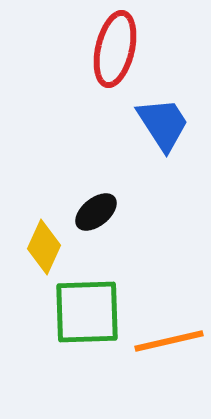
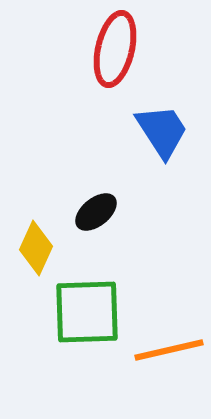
blue trapezoid: moved 1 px left, 7 px down
yellow diamond: moved 8 px left, 1 px down
orange line: moved 9 px down
